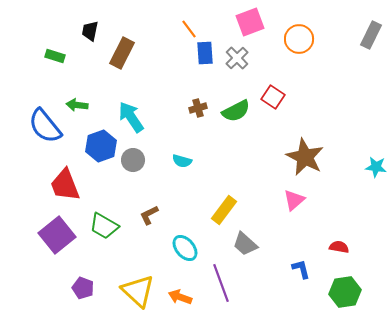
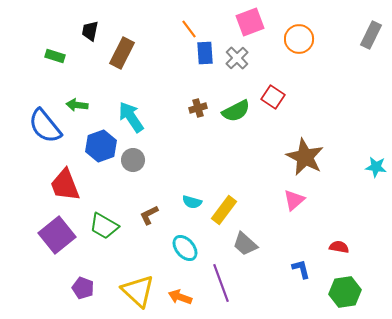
cyan semicircle: moved 10 px right, 41 px down
